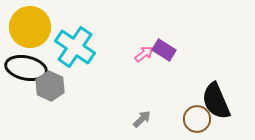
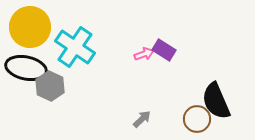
pink arrow: rotated 18 degrees clockwise
